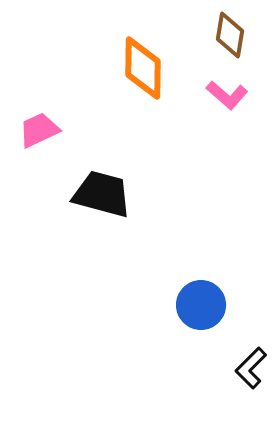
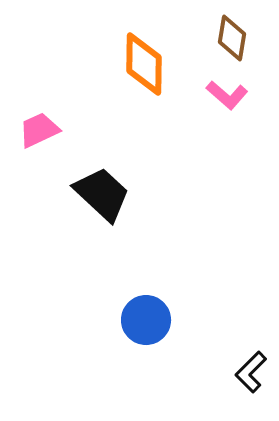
brown diamond: moved 2 px right, 3 px down
orange diamond: moved 1 px right, 4 px up
black trapezoid: rotated 28 degrees clockwise
blue circle: moved 55 px left, 15 px down
black L-shape: moved 4 px down
